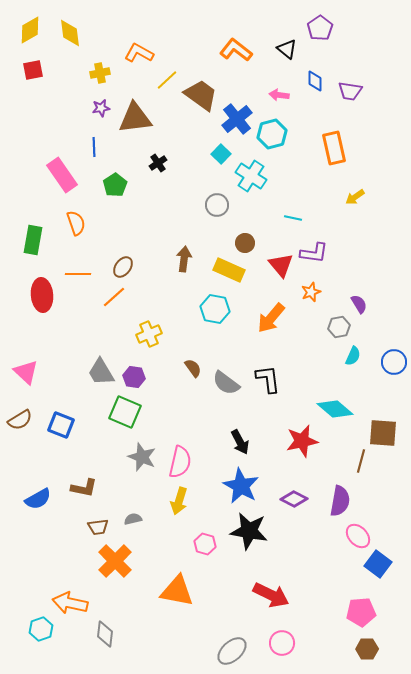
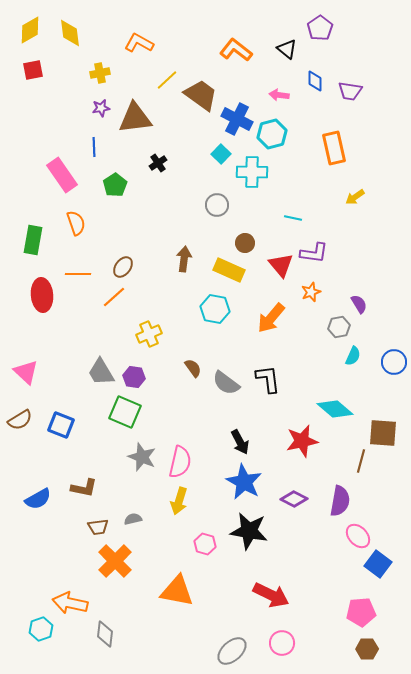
orange L-shape at (139, 53): moved 10 px up
blue cross at (237, 119): rotated 24 degrees counterclockwise
cyan cross at (251, 176): moved 1 px right, 4 px up; rotated 32 degrees counterclockwise
blue star at (241, 486): moved 3 px right, 4 px up
